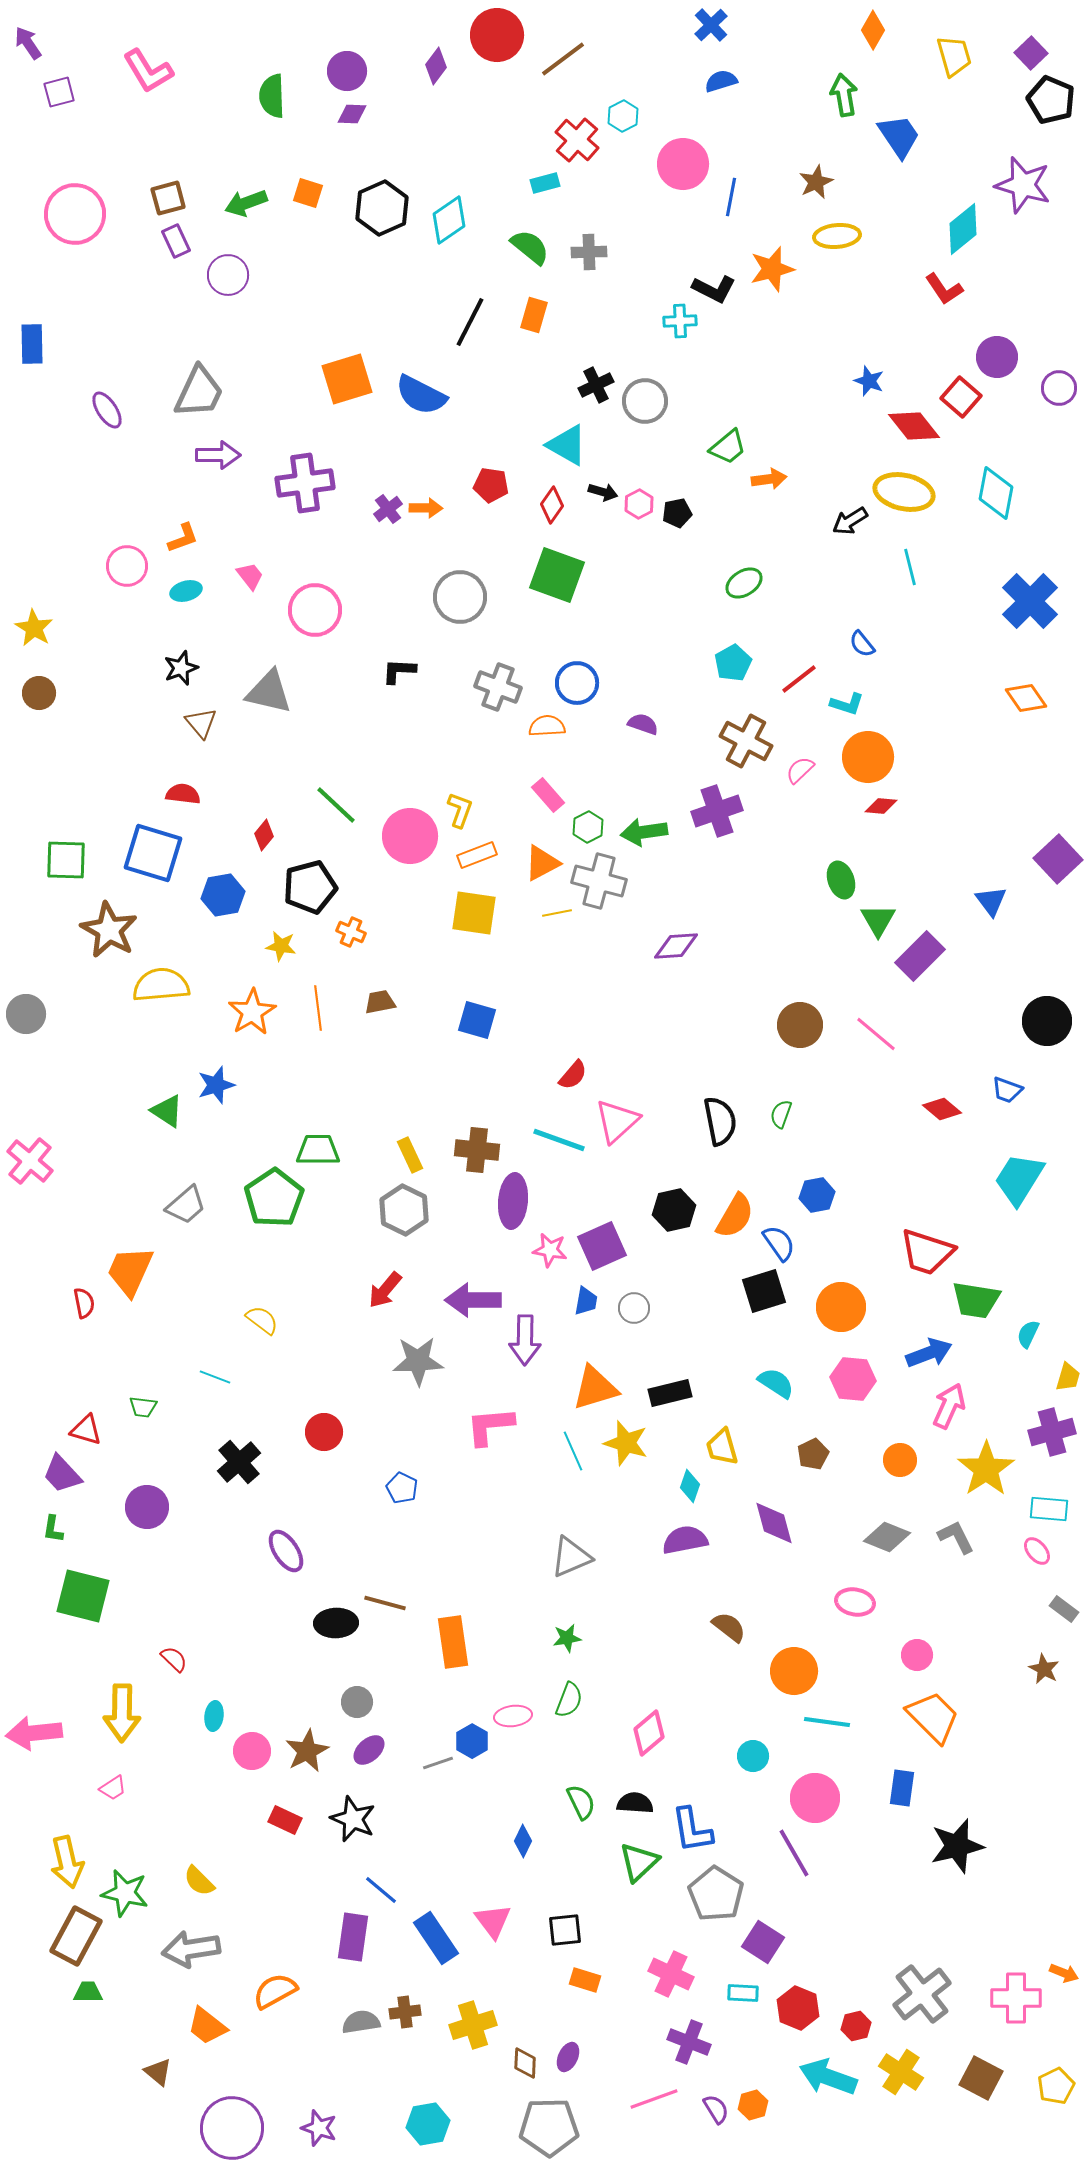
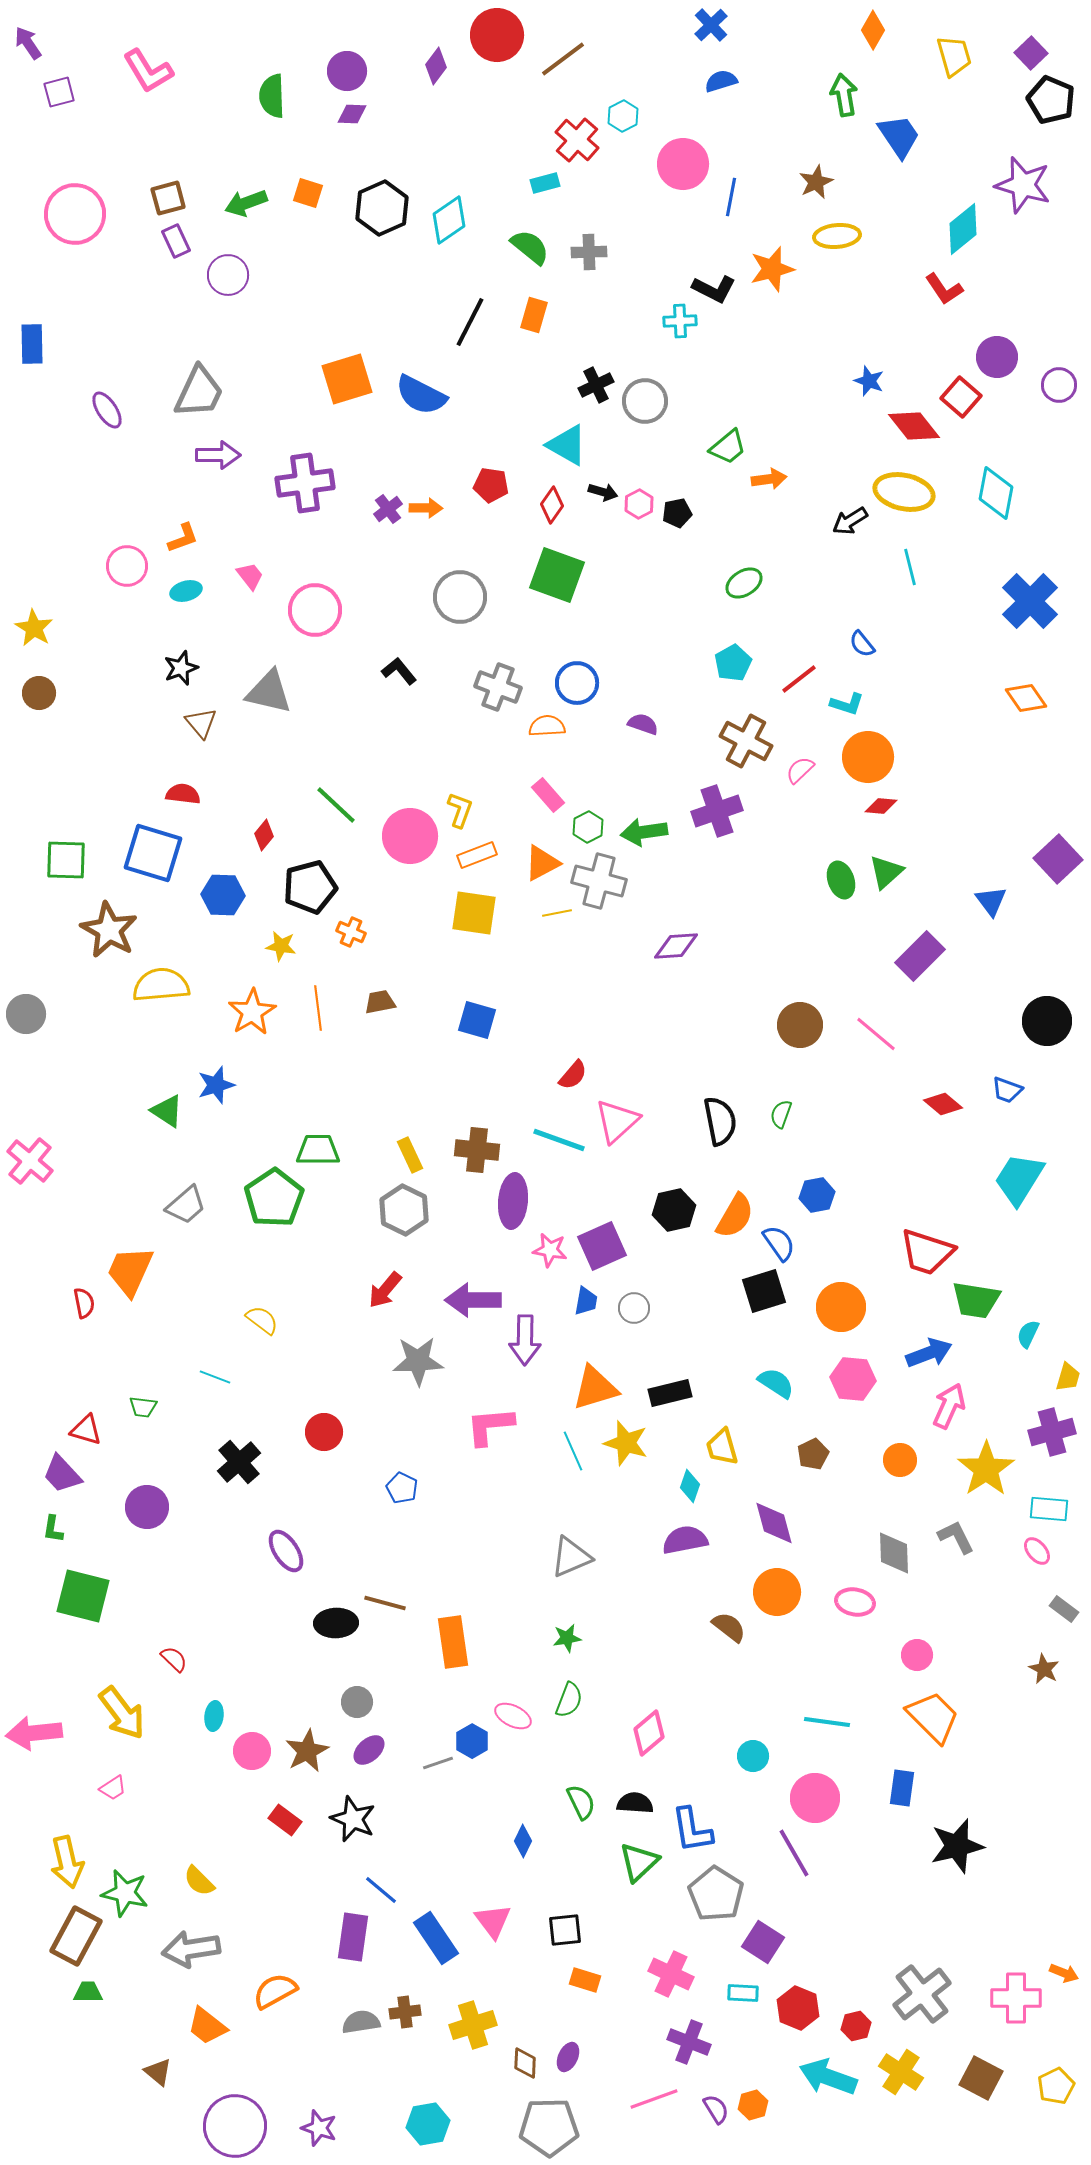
purple circle at (1059, 388): moved 3 px up
black L-shape at (399, 671): rotated 48 degrees clockwise
blue hexagon at (223, 895): rotated 12 degrees clockwise
green triangle at (878, 920): moved 8 px right, 48 px up; rotated 18 degrees clockwise
red diamond at (942, 1109): moved 1 px right, 5 px up
gray diamond at (887, 1537): moved 7 px right, 16 px down; rotated 66 degrees clockwise
orange circle at (794, 1671): moved 17 px left, 79 px up
yellow arrow at (122, 1713): rotated 38 degrees counterclockwise
pink ellipse at (513, 1716): rotated 33 degrees clockwise
red rectangle at (285, 1820): rotated 12 degrees clockwise
purple circle at (232, 2128): moved 3 px right, 2 px up
